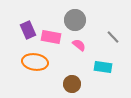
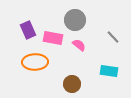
pink rectangle: moved 2 px right, 1 px down
orange ellipse: rotated 10 degrees counterclockwise
cyan rectangle: moved 6 px right, 4 px down
